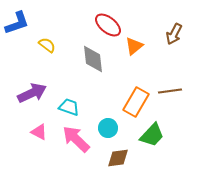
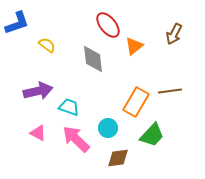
red ellipse: rotated 12 degrees clockwise
purple arrow: moved 6 px right, 2 px up; rotated 12 degrees clockwise
pink triangle: moved 1 px left, 1 px down
